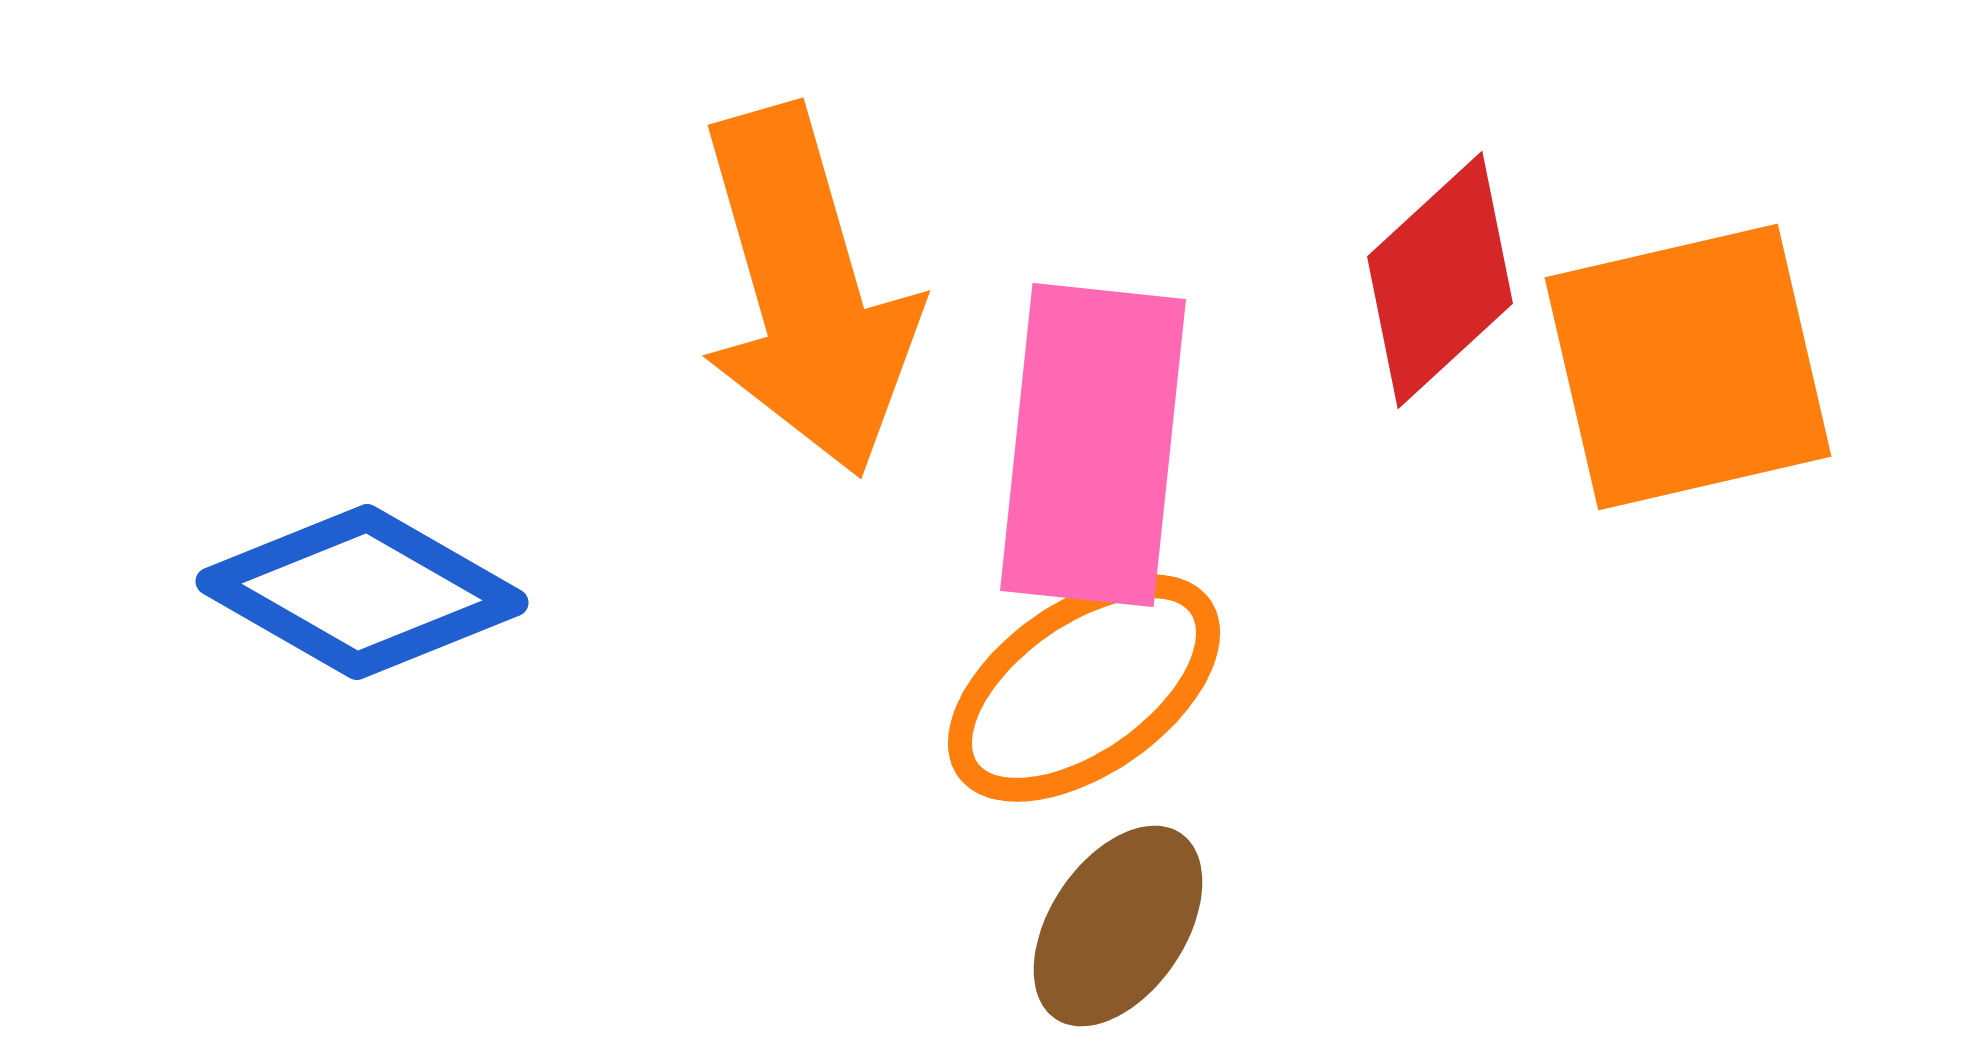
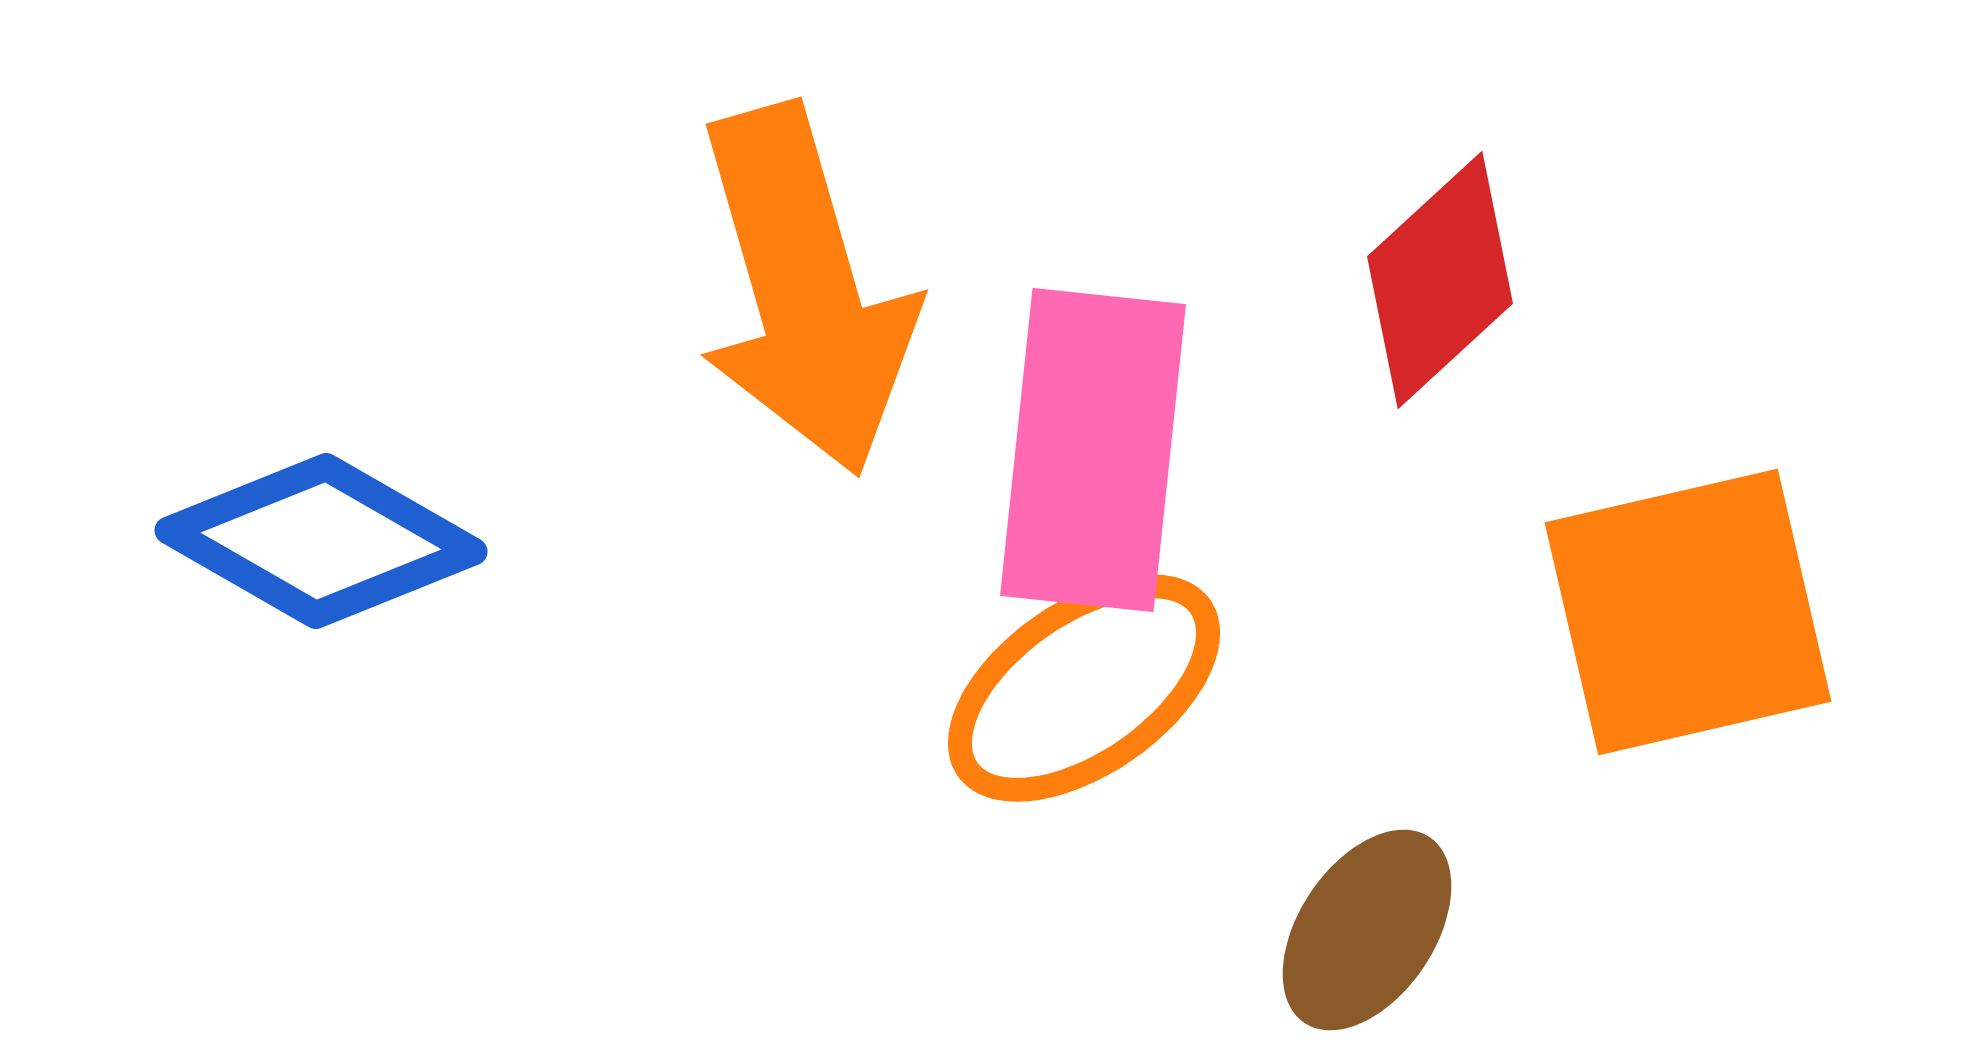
orange arrow: moved 2 px left, 1 px up
orange square: moved 245 px down
pink rectangle: moved 5 px down
blue diamond: moved 41 px left, 51 px up
brown ellipse: moved 249 px right, 4 px down
